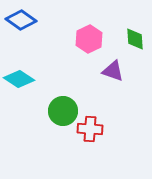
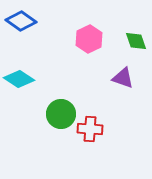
blue diamond: moved 1 px down
green diamond: moved 1 px right, 2 px down; rotated 15 degrees counterclockwise
purple triangle: moved 10 px right, 7 px down
green circle: moved 2 px left, 3 px down
